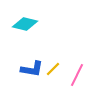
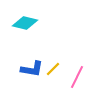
cyan diamond: moved 1 px up
pink line: moved 2 px down
